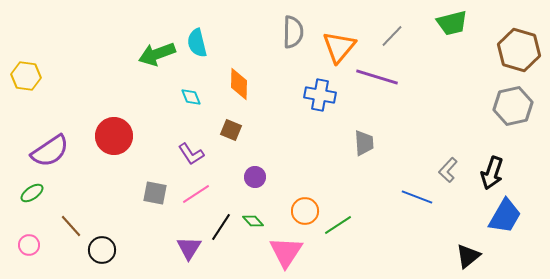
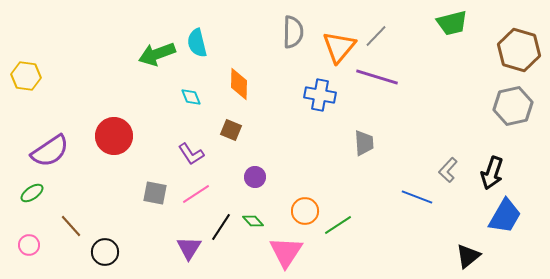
gray line: moved 16 px left
black circle: moved 3 px right, 2 px down
